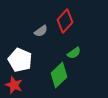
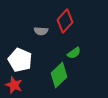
gray semicircle: rotated 40 degrees clockwise
